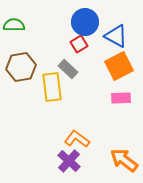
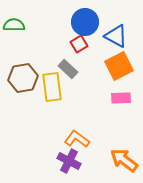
brown hexagon: moved 2 px right, 11 px down
purple cross: rotated 15 degrees counterclockwise
